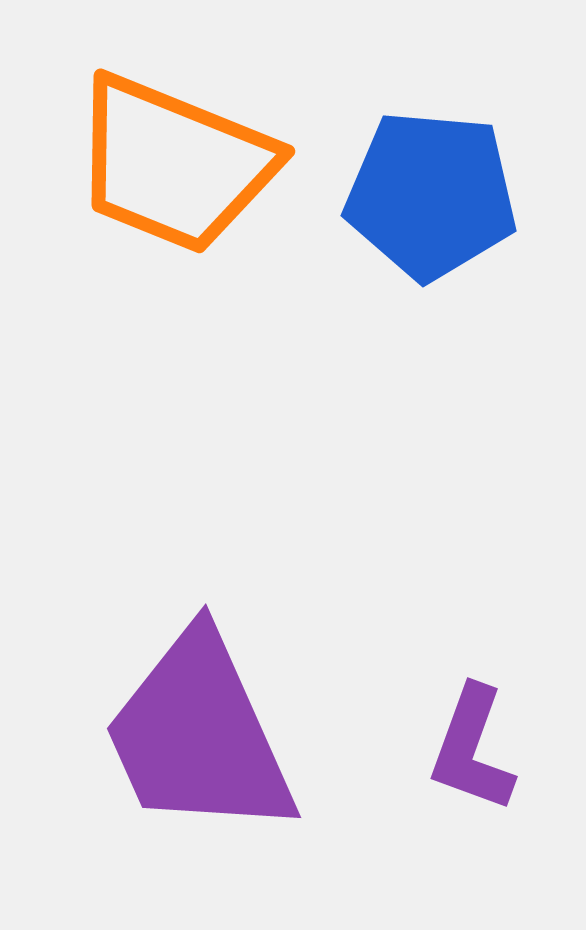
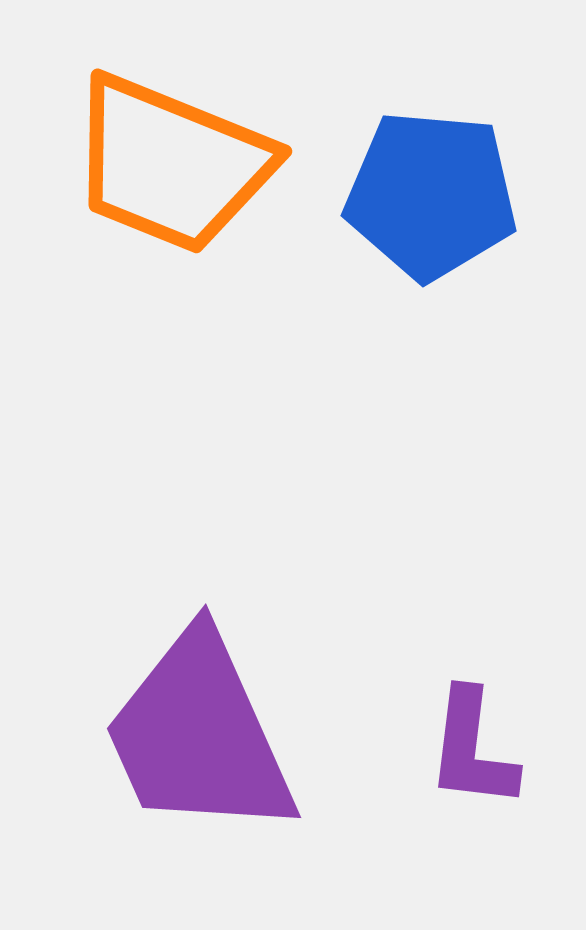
orange trapezoid: moved 3 px left
purple L-shape: rotated 13 degrees counterclockwise
